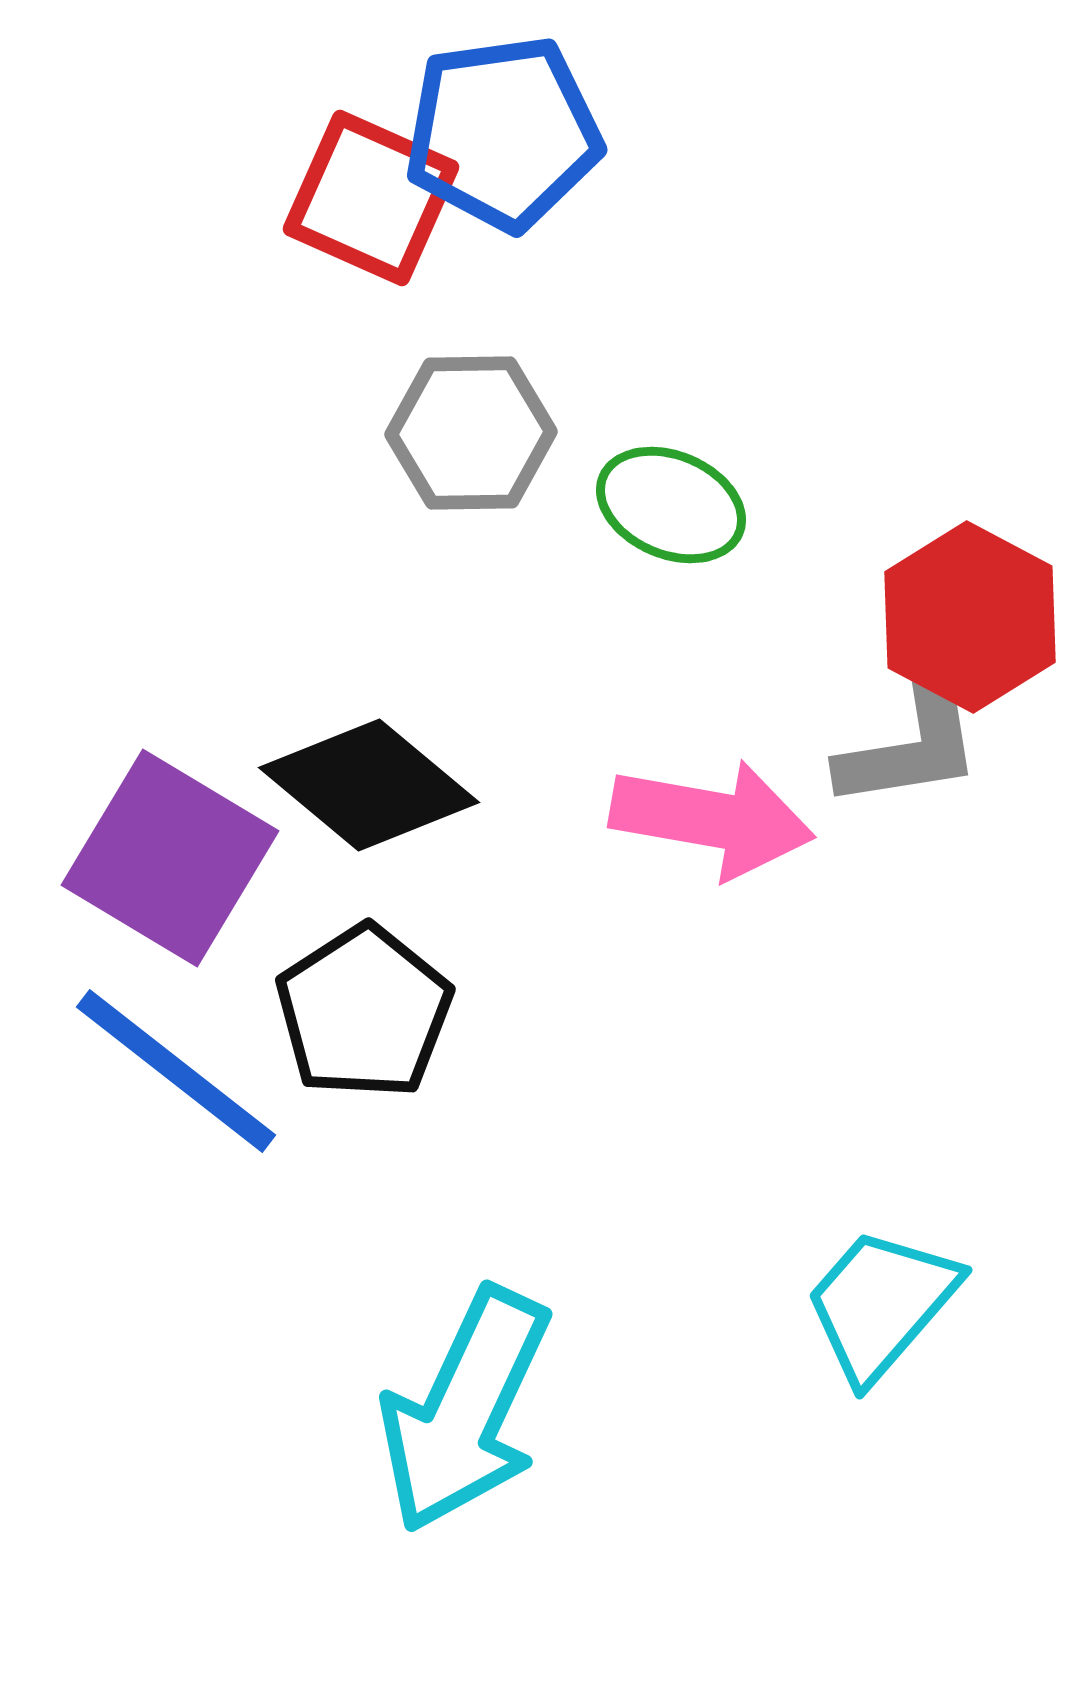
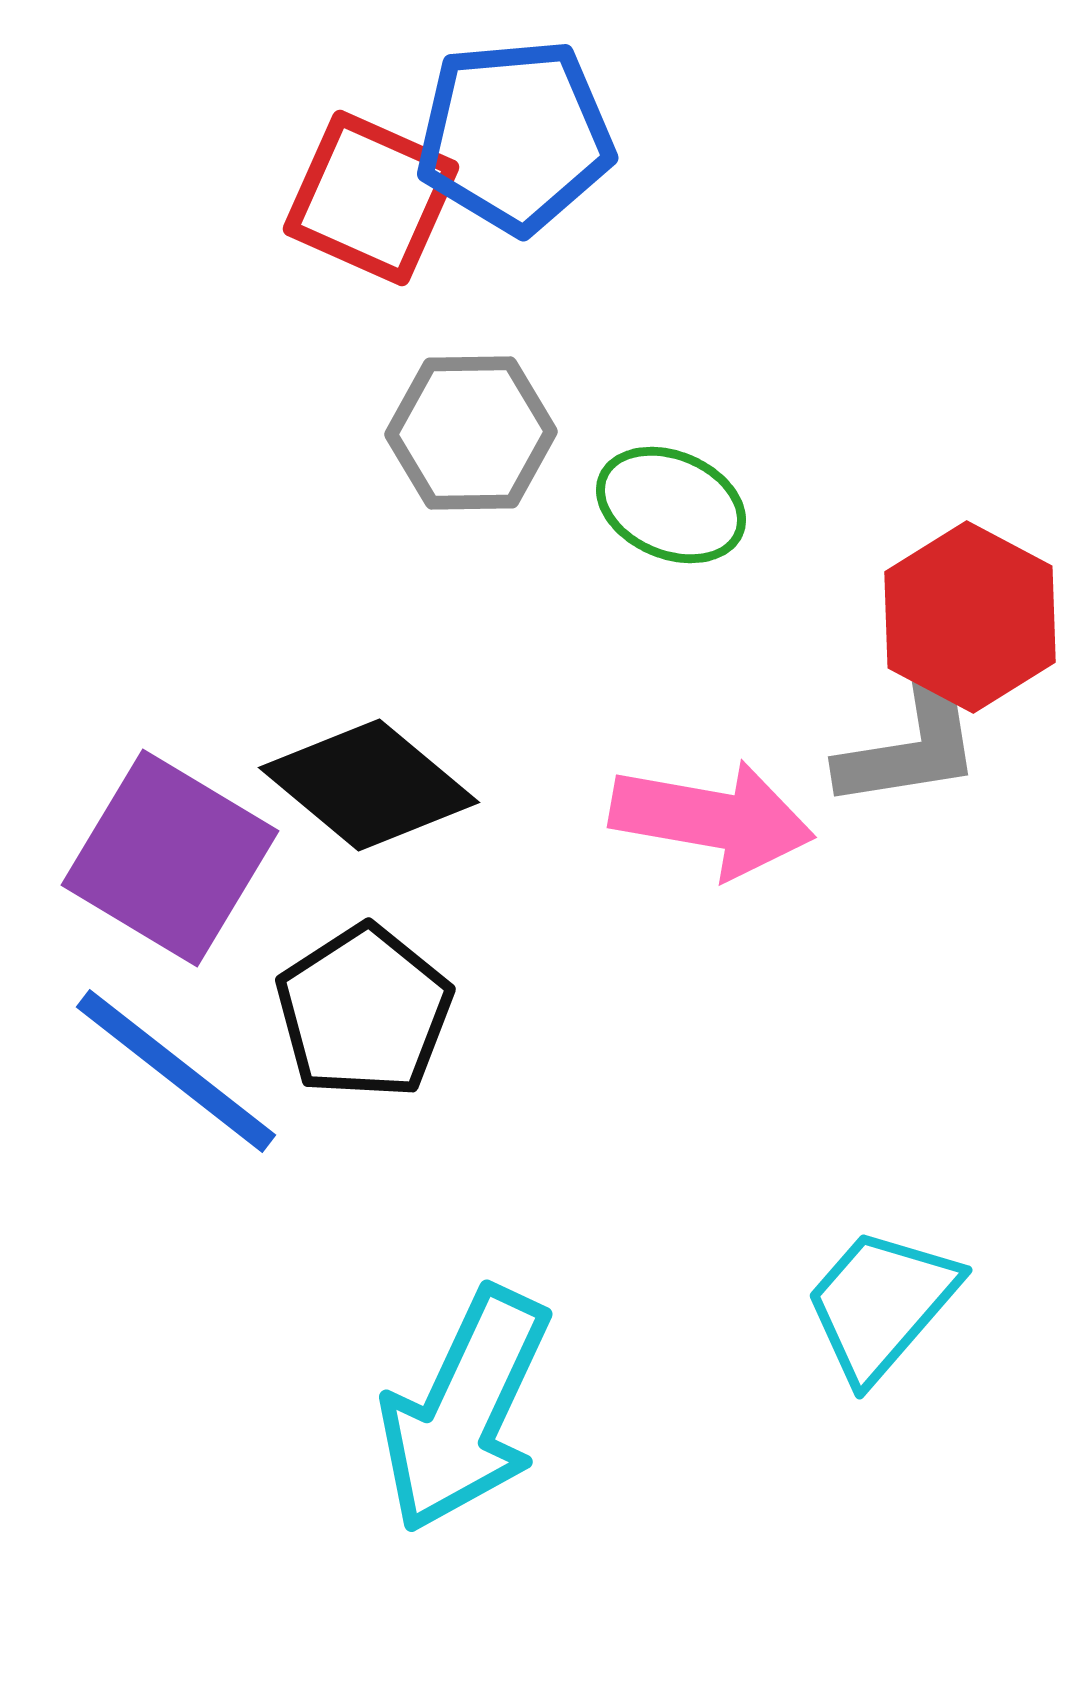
blue pentagon: moved 12 px right, 3 px down; rotated 3 degrees clockwise
